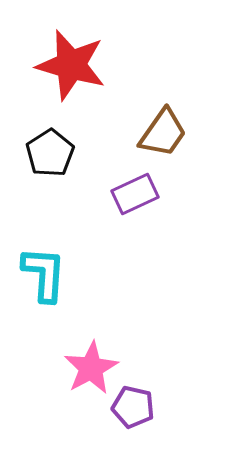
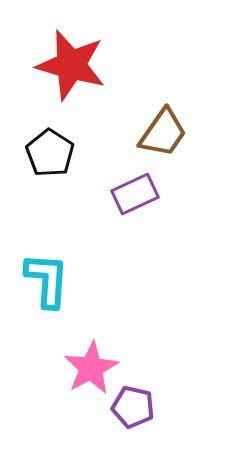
black pentagon: rotated 6 degrees counterclockwise
cyan L-shape: moved 3 px right, 6 px down
